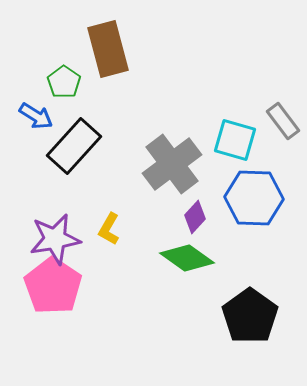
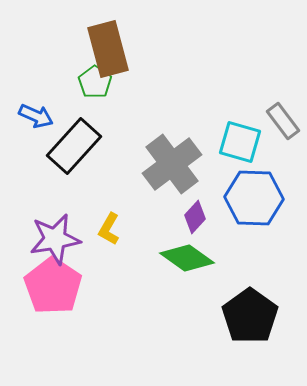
green pentagon: moved 31 px right
blue arrow: rotated 8 degrees counterclockwise
cyan square: moved 5 px right, 2 px down
